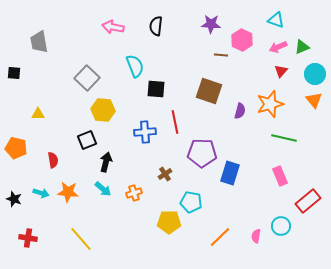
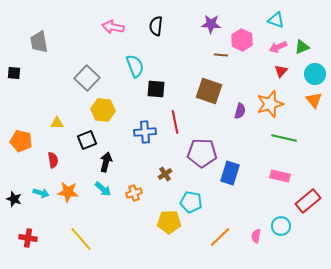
yellow triangle at (38, 114): moved 19 px right, 9 px down
orange pentagon at (16, 148): moved 5 px right, 7 px up
pink rectangle at (280, 176): rotated 54 degrees counterclockwise
